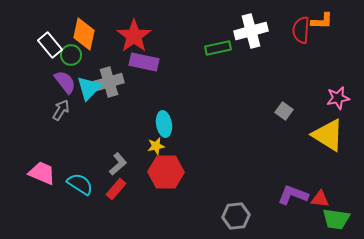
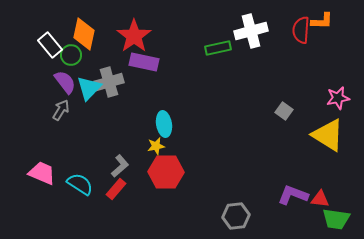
gray L-shape: moved 2 px right, 2 px down
